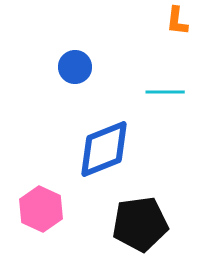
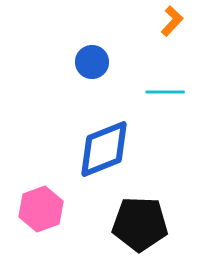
orange L-shape: moved 5 px left; rotated 144 degrees counterclockwise
blue circle: moved 17 px right, 5 px up
pink hexagon: rotated 15 degrees clockwise
black pentagon: rotated 10 degrees clockwise
